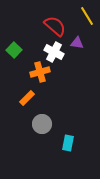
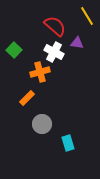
cyan rectangle: rotated 28 degrees counterclockwise
